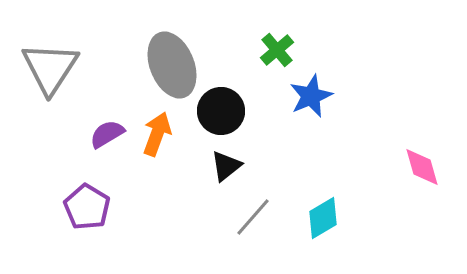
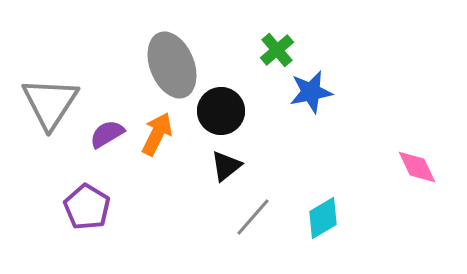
gray triangle: moved 35 px down
blue star: moved 4 px up; rotated 12 degrees clockwise
orange arrow: rotated 6 degrees clockwise
pink diamond: moved 5 px left; rotated 9 degrees counterclockwise
